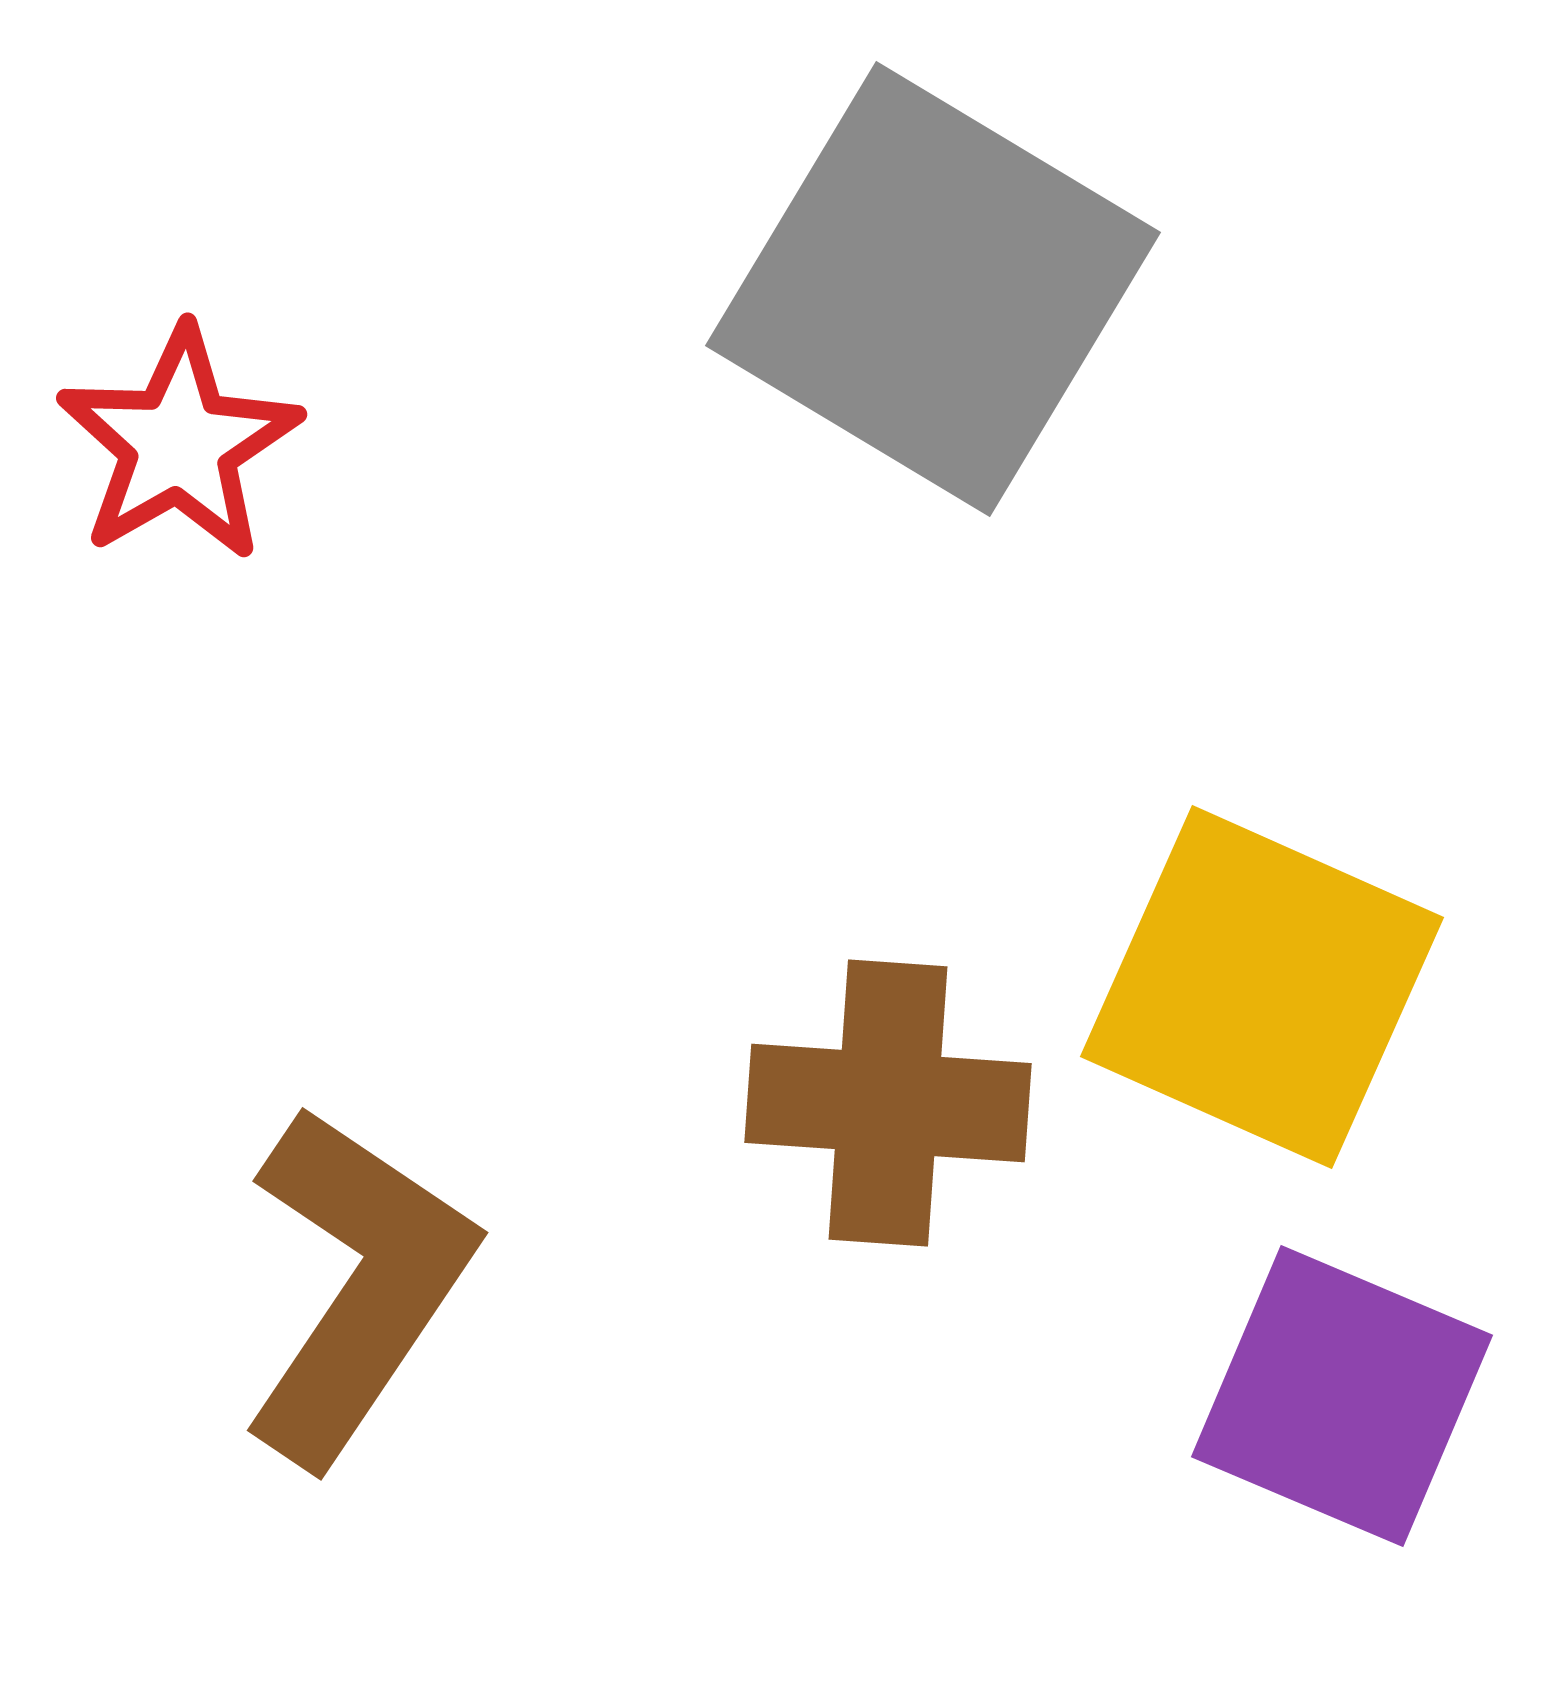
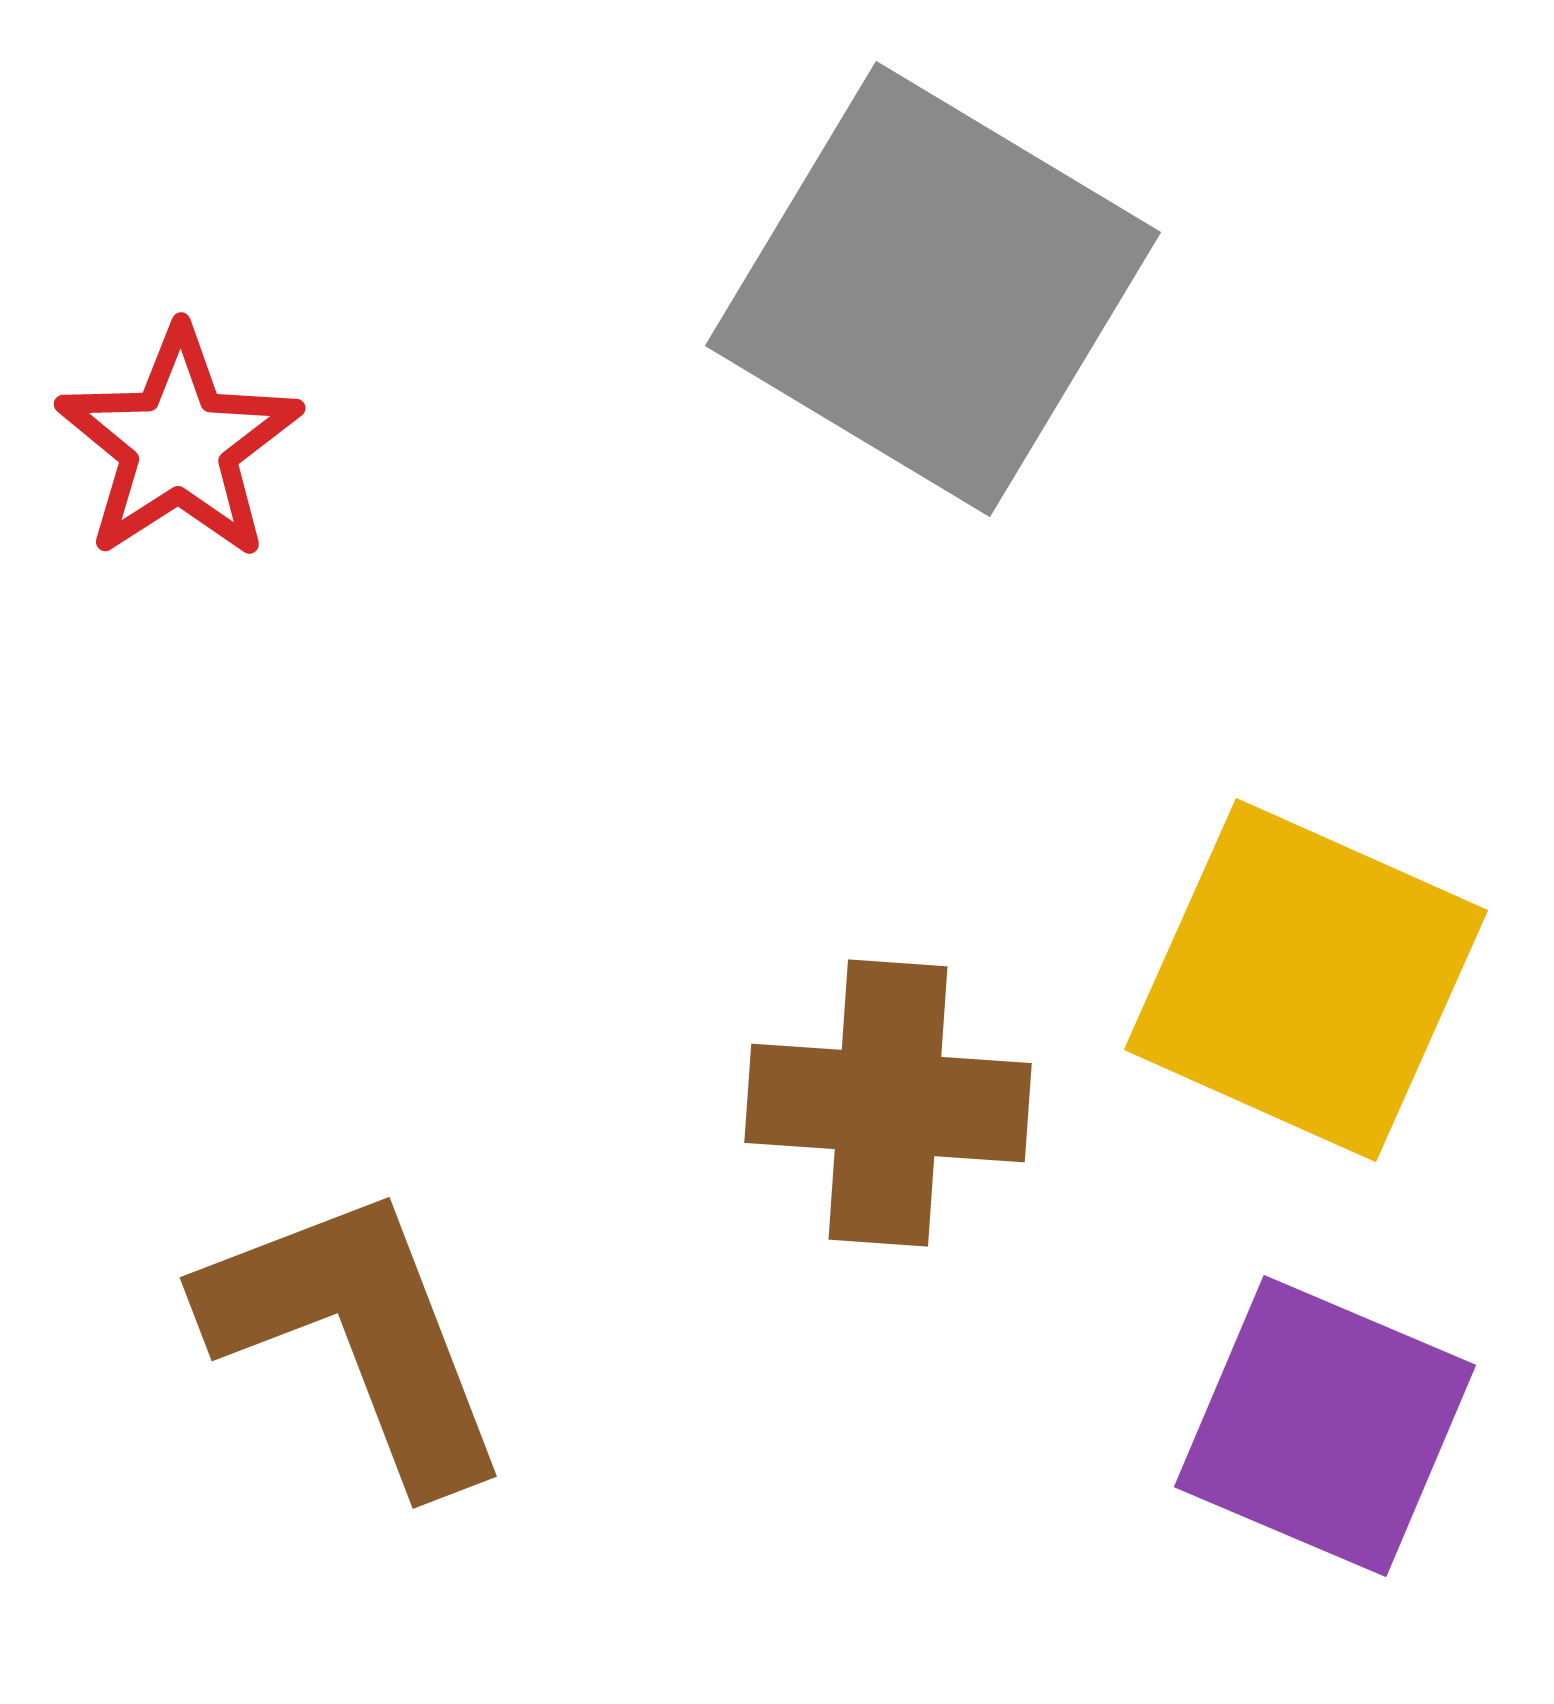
red star: rotated 3 degrees counterclockwise
yellow square: moved 44 px right, 7 px up
brown L-shape: moved 50 px down; rotated 55 degrees counterclockwise
purple square: moved 17 px left, 30 px down
